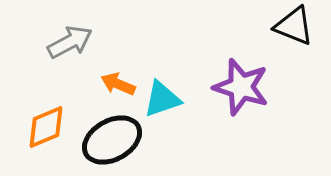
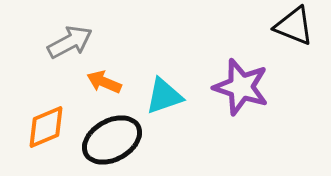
orange arrow: moved 14 px left, 2 px up
cyan triangle: moved 2 px right, 3 px up
